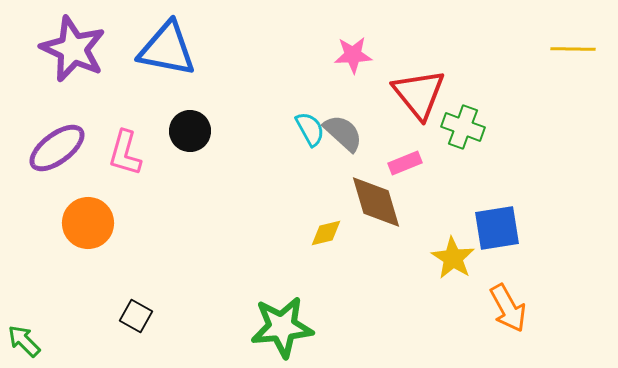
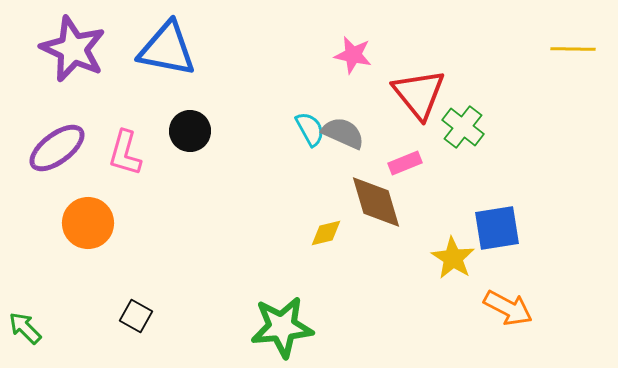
pink star: rotated 15 degrees clockwise
green cross: rotated 18 degrees clockwise
gray semicircle: rotated 18 degrees counterclockwise
orange arrow: rotated 33 degrees counterclockwise
green arrow: moved 1 px right, 13 px up
